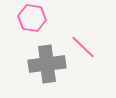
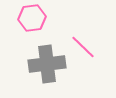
pink hexagon: rotated 16 degrees counterclockwise
